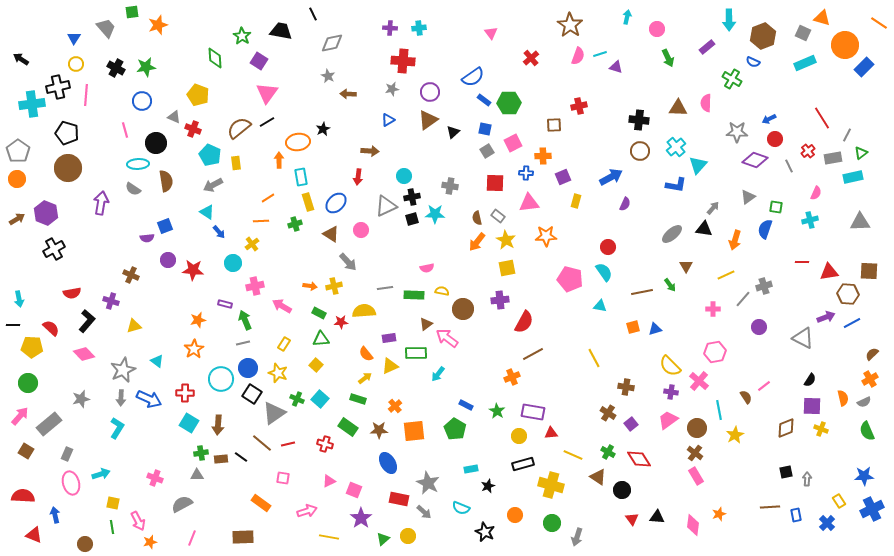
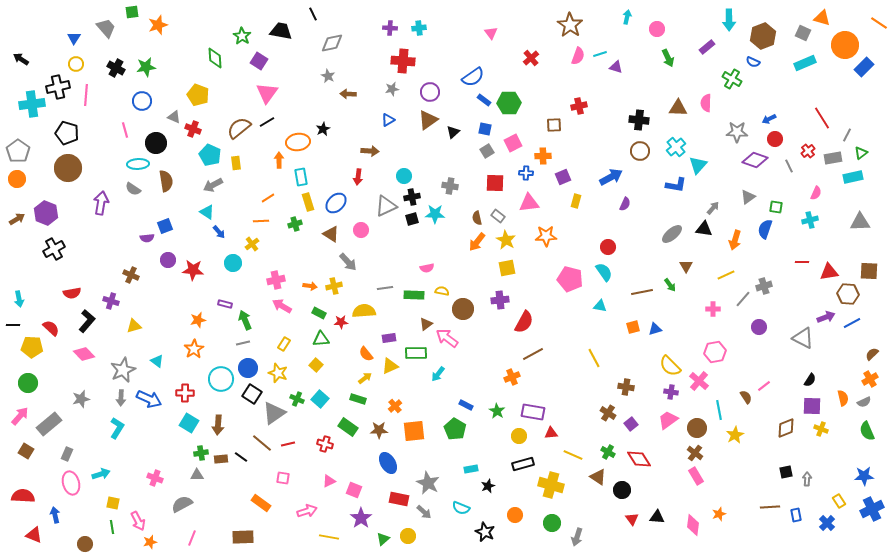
pink cross at (255, 286): moved 21 px right, 6 px up
